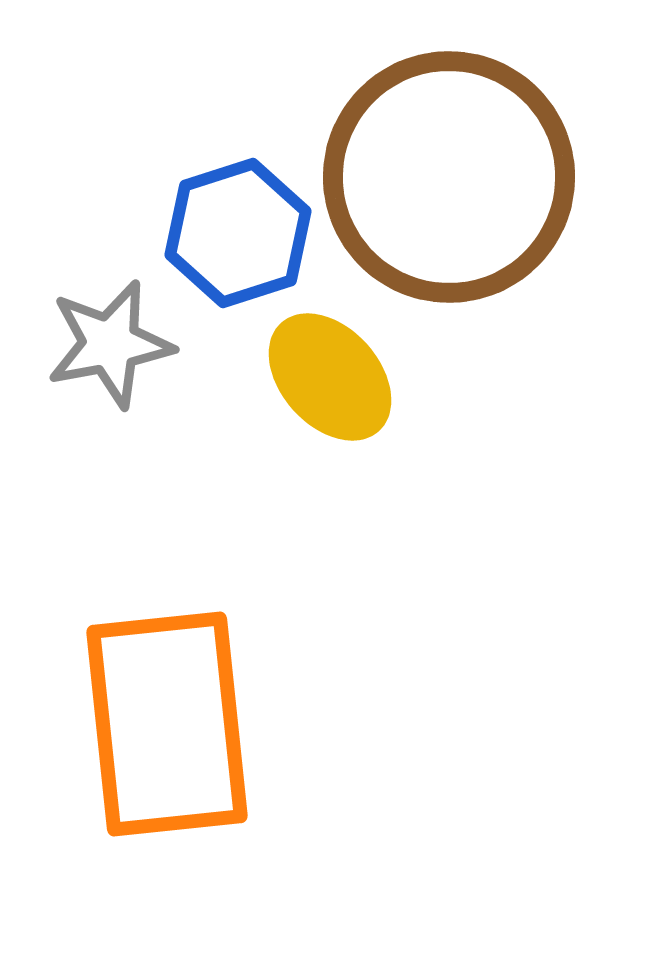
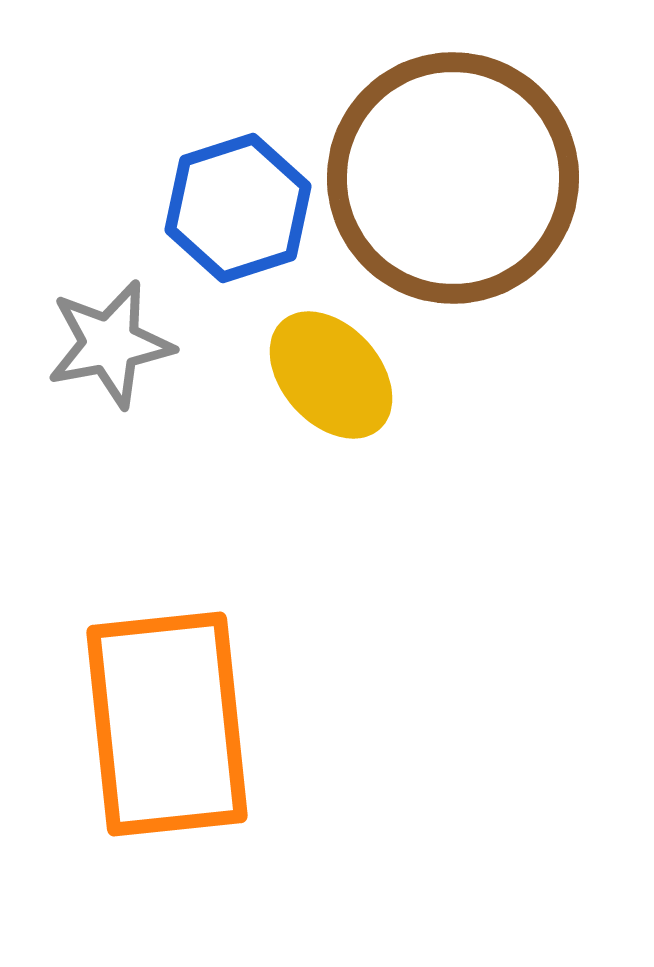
brown circle: moved 4 px right, 1 px down
blue hexagon: moved 25 px up
yellow ellipse: moved 1 px right, 2 px up
